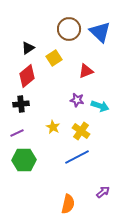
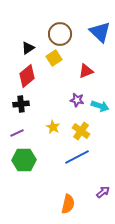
brown circle: moved 9 px left, 5 px down
